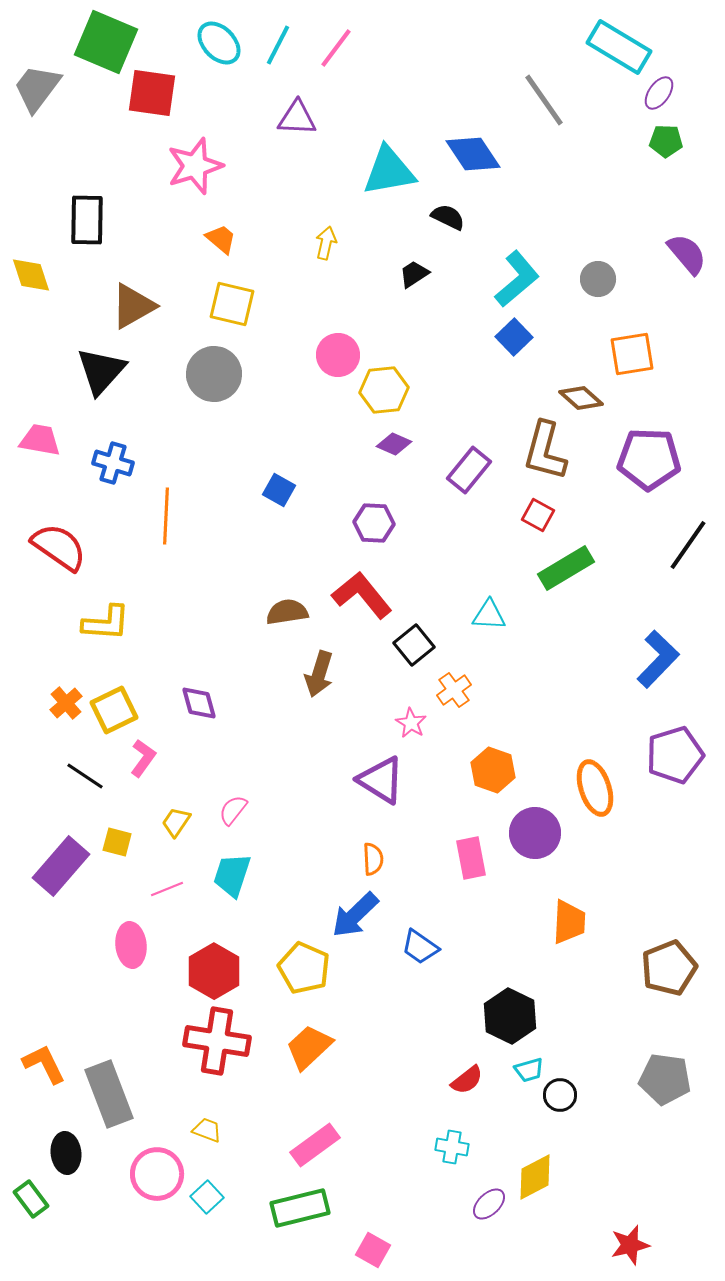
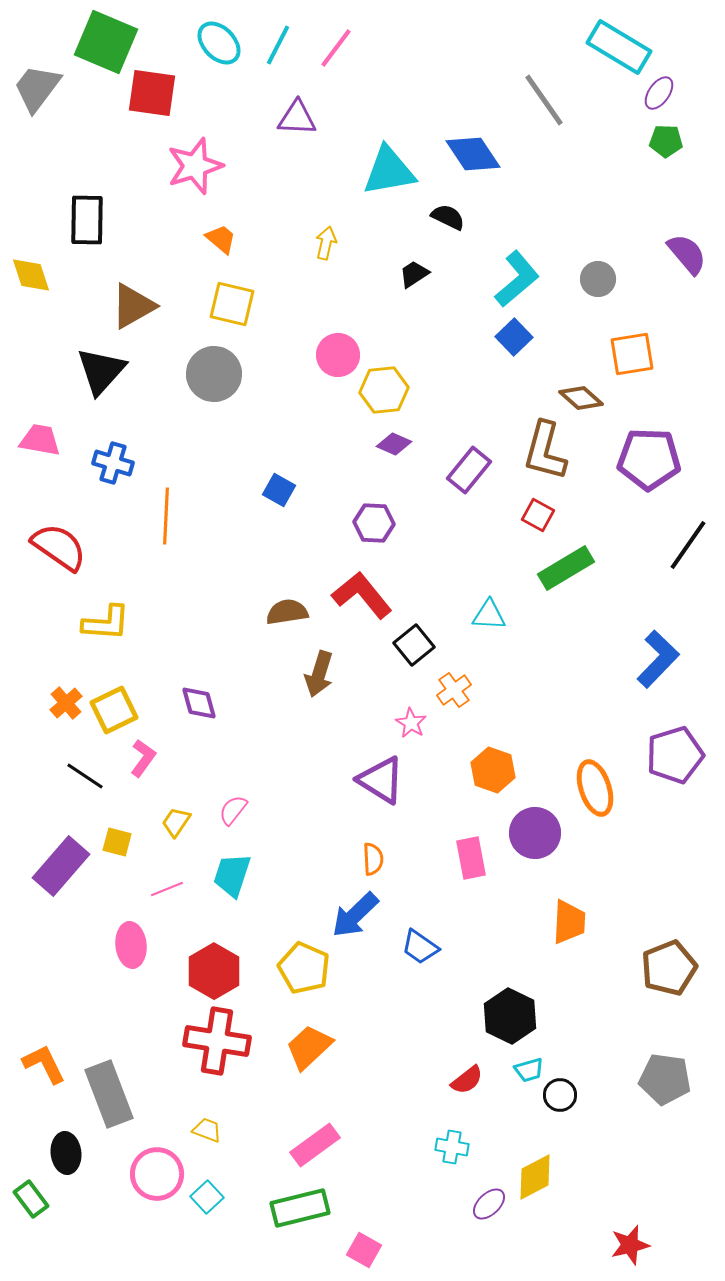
pink square at (373, 1250): moved 9 px left
